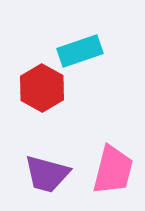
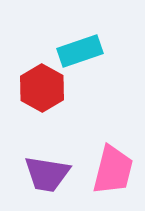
purple trapezoid: rotated 6 degrees counterclockwise
